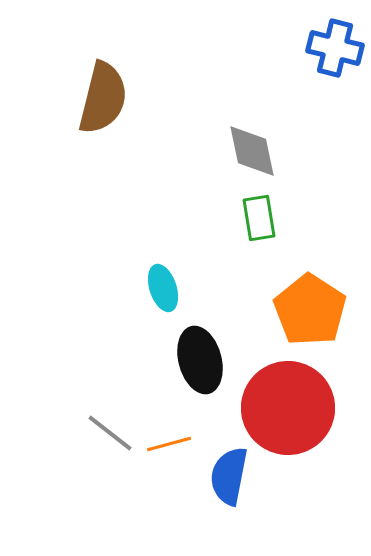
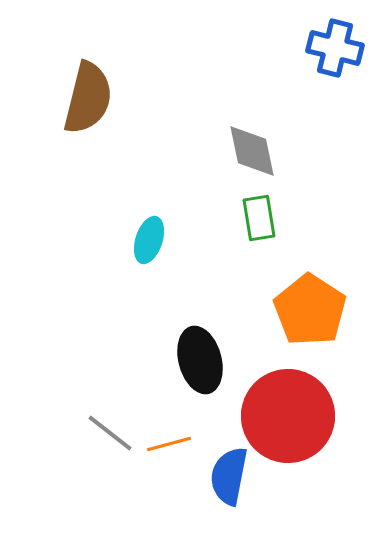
brown semicircle: moved 15 px left
cyan ellipse: moved 14 px left, 48 px up; rotated 36 degrees clockwise
red circle: moved 8 px down
